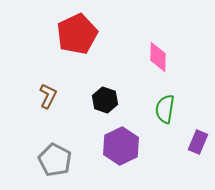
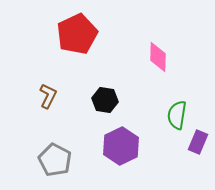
black hexagon: rotated 10 degrees counterclockwise
green semicircle: moved 12 px right, 6 px down
